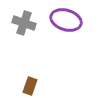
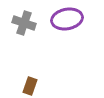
purple ellipse: moved 1 px right, 1 px up; rotated 28 degrees counterclockwise
